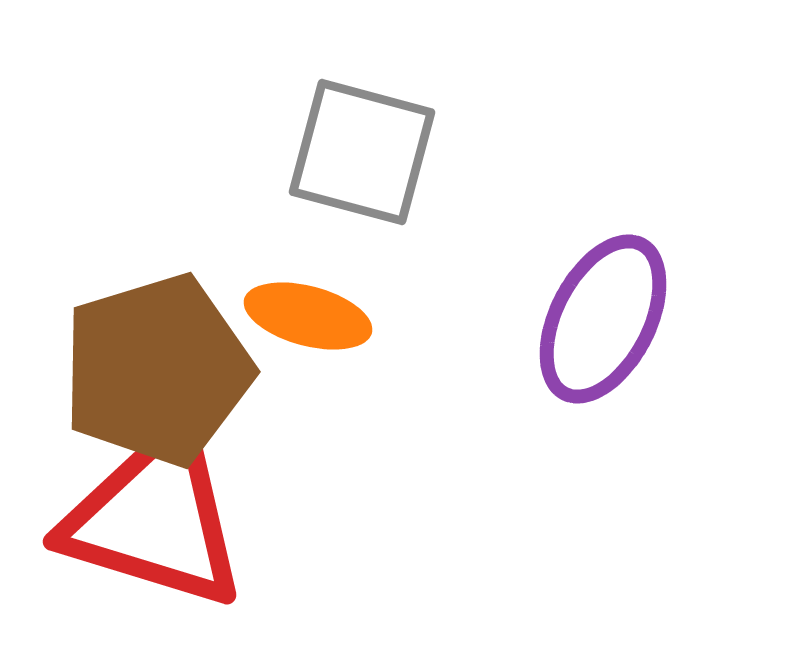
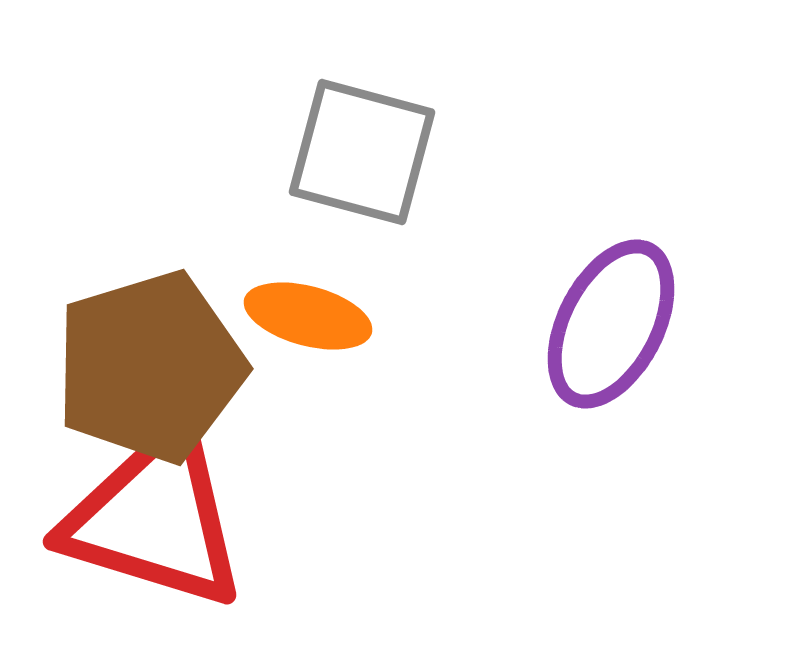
purple ellipse: moved 8 px right, 5 px down
brown pentagon: moved 7 px left, 3 px up
